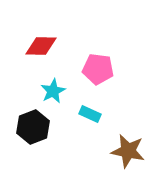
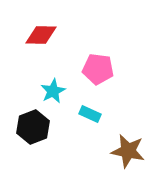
red diamond: moved 11 px up
